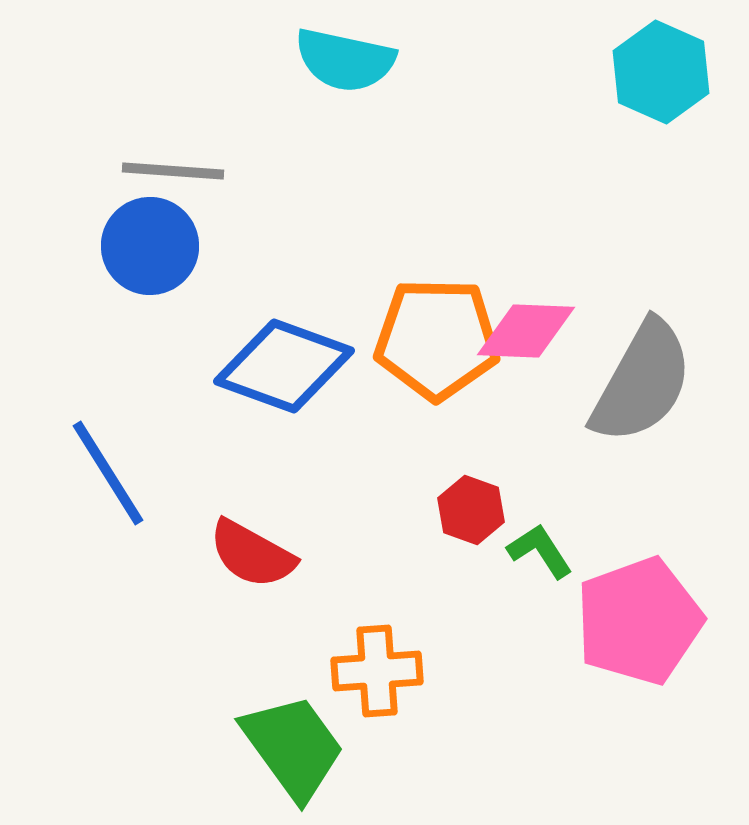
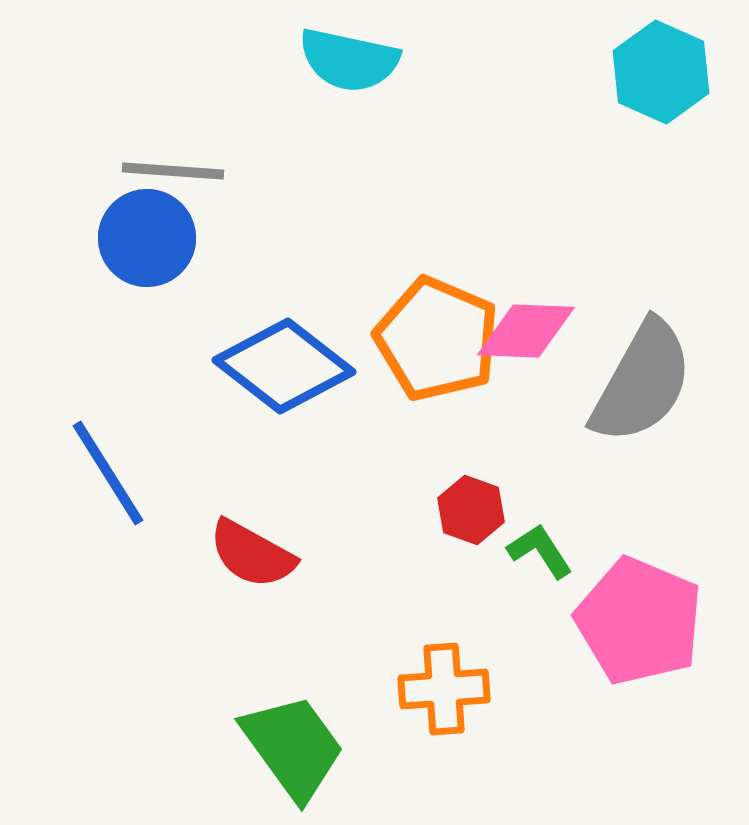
cyan semicircle: moved 4 px right
blue circle: moved 3 px left, 8 px up
orange pentagon: rotated 22 degrees clockwise
blue diamond: rotated 18 degrees clockwise
pink pentagon: rotated 29 degrees counterclockwise
orange cross: moved 67 px right, 18 px down
